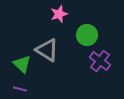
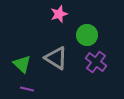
gray triangle: moved 9 px right, 8 px down
purple cross: moved 4 px left, 1 px down
purple line: moved 7 px right
